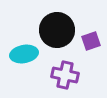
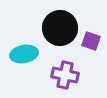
black circle: moved 3 px right, 2 px up
purple square: rotated 36 degrees clockwise
